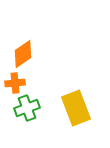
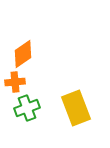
orange cross: moved 1 px up
